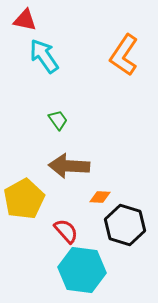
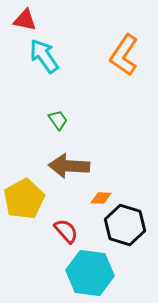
orange diamond: moved 1 px right, 1 px down
cyan hexagon: moved 8 px right, 3 px down
